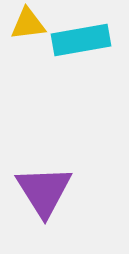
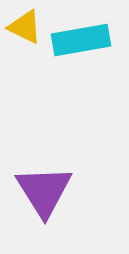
yellow triangle: moved 3 px left, 3 px down; rotated 33 degrees clockwise
